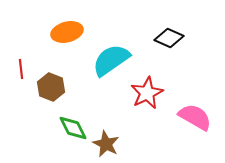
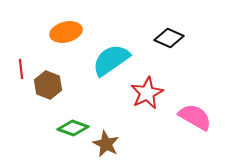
orange ellipse: moved 1 px left
brown hexagon: moved 3 px left, 2 px up
green diamond: rotated 44 degrees counterclockwise
